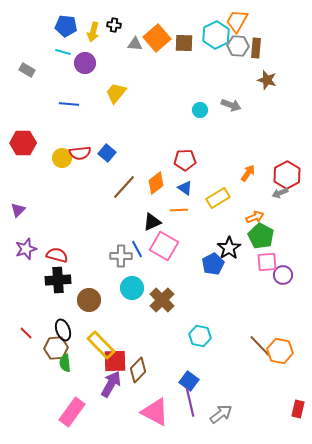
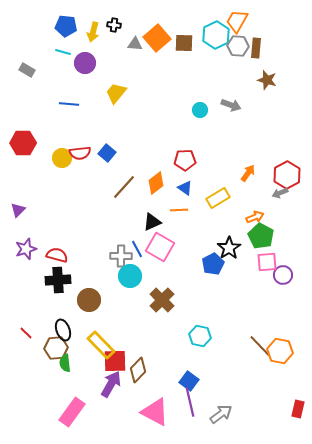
pink square at (164, 246): moved 4 px left, 1 px down
cyan circle at (132, 288): moved 2 px left, 12 px up
